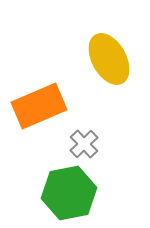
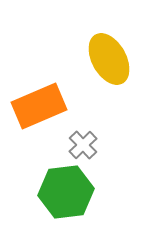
gray cross: moved 1 px left, 1 px down
green hexagon: moved 3 px left, 1 px up; rotated 4 degrees clockwise
